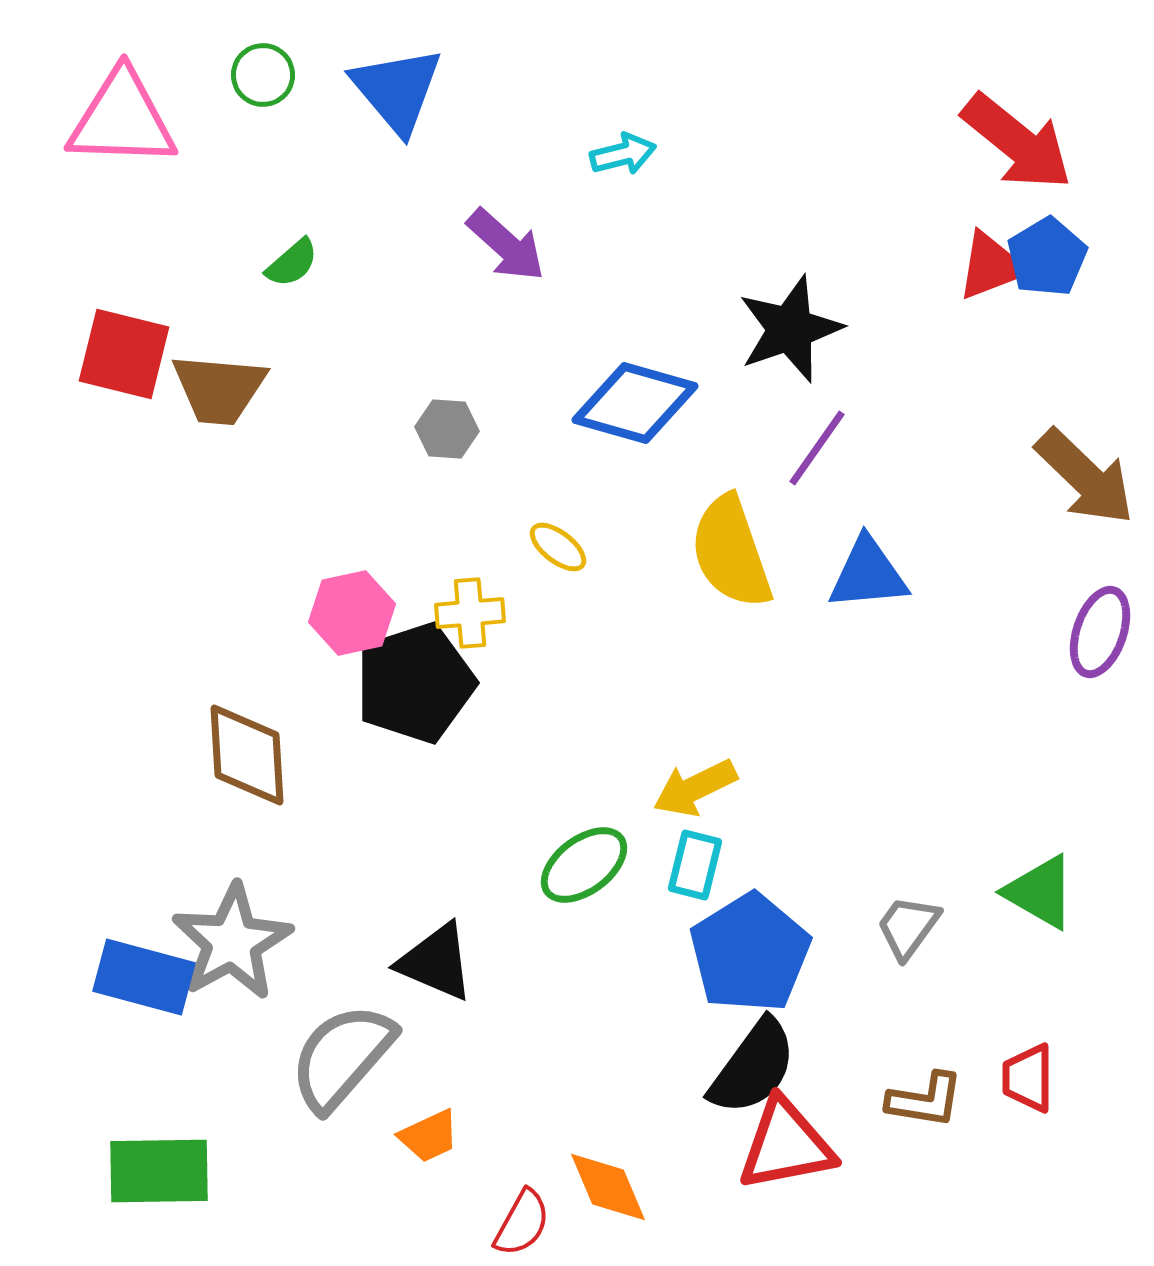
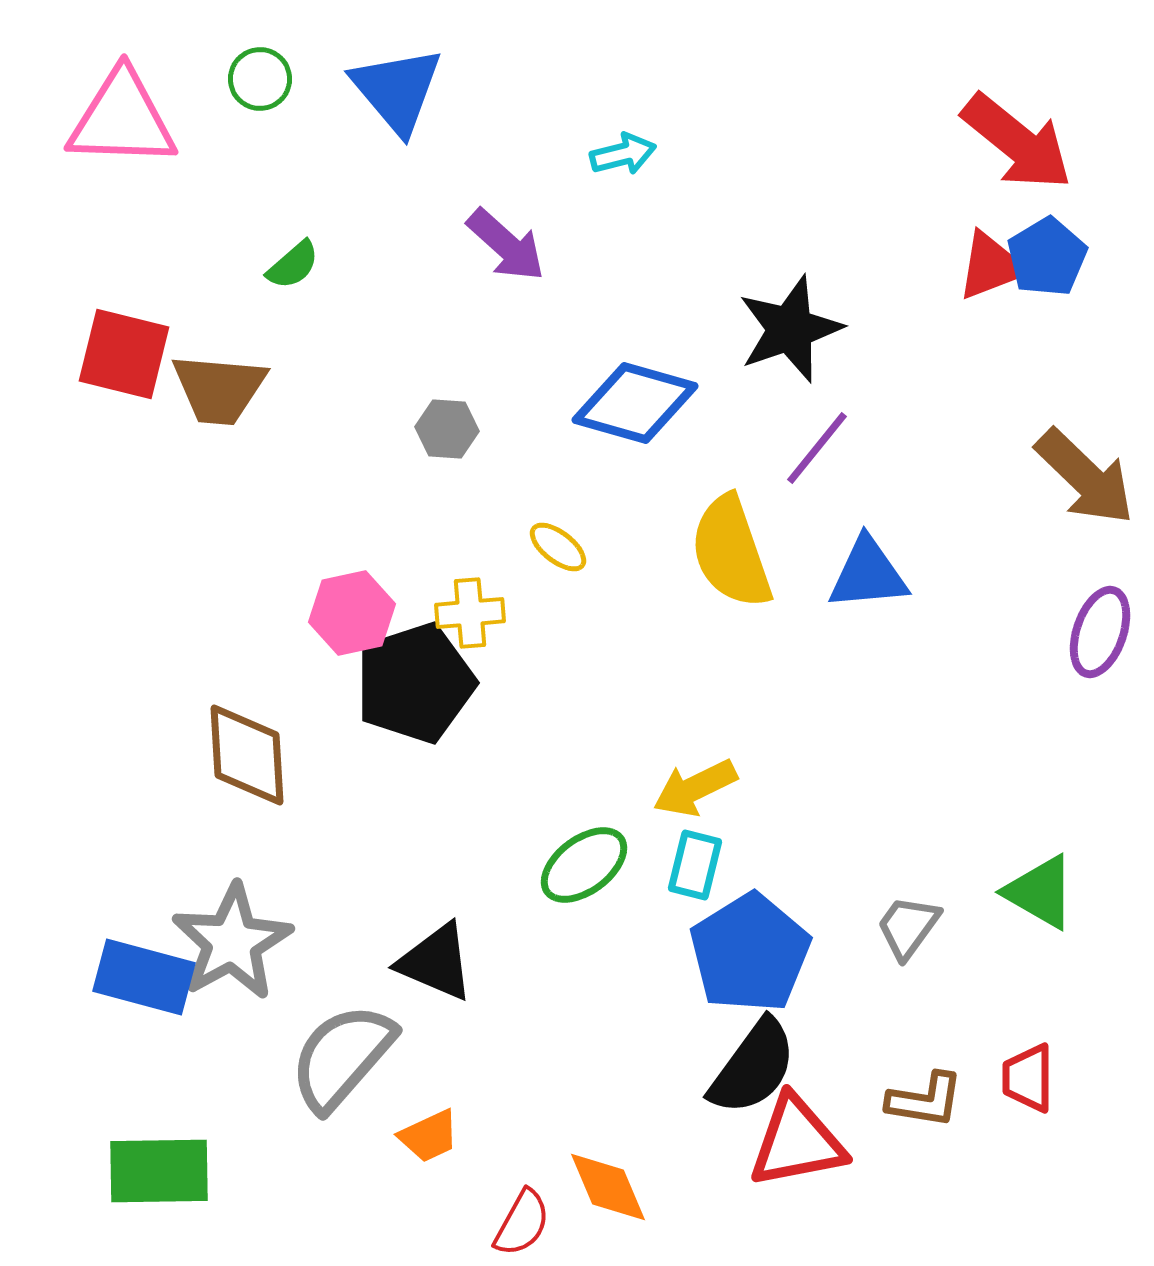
green circle at (263, 75): moved 3 px left, 4 px down
green semicircle at (292, 263): moved 1 px right, 2 px down
purple line at (817, 448): rotated 4 degrees clockwise
red triangle at (786, 1145): moved 11 px right, 3 px up
